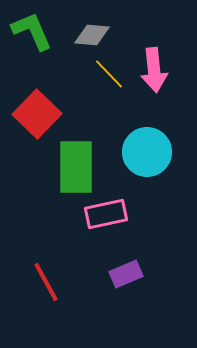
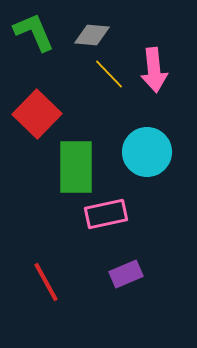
green L-shape: moved 2 px right, 1 px down
